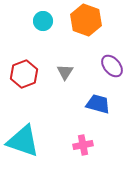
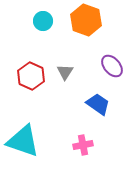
red hexagon: moved 7 px right, 2 px down; rotated 16 degrees counterclockwise
blue trapezoid: rotated 20 degrees clockwise
